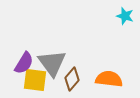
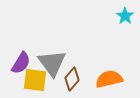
cyan star: rotated 18 degrees clockwise
purple semicircle: moved 3 px left
orange semicircle: rotated 20 degrees counterclockwise
